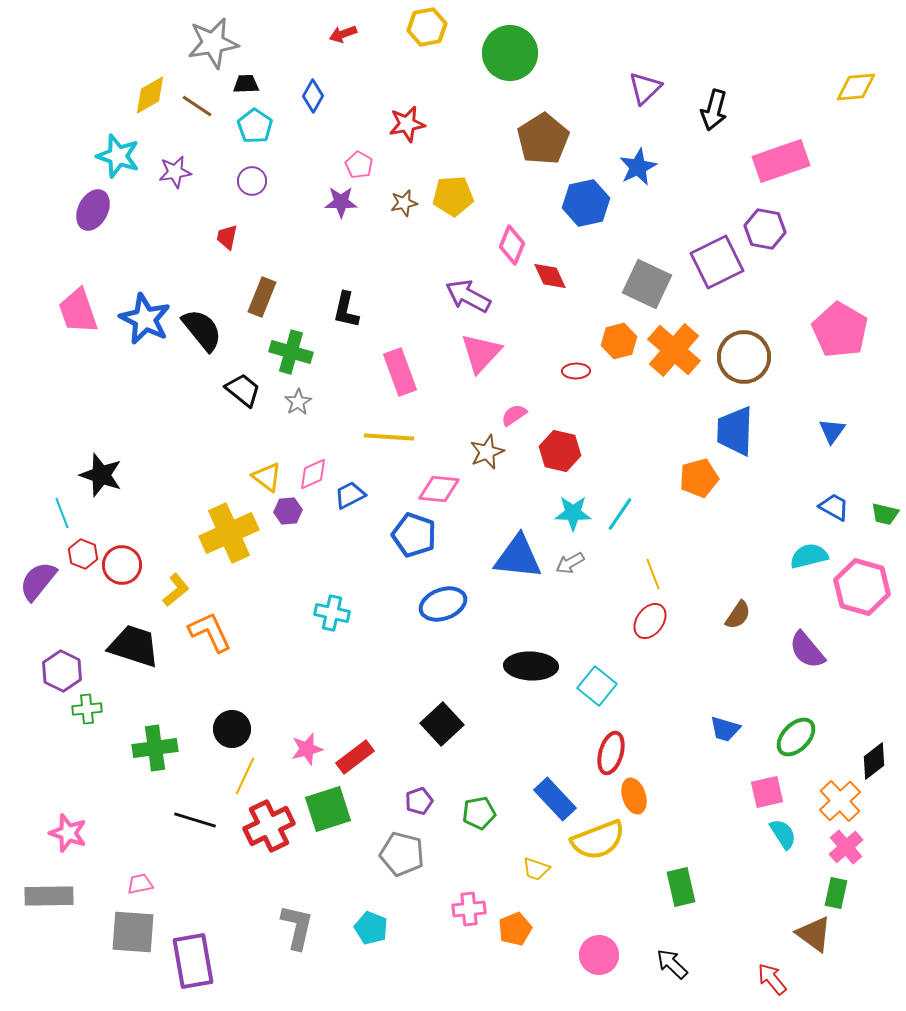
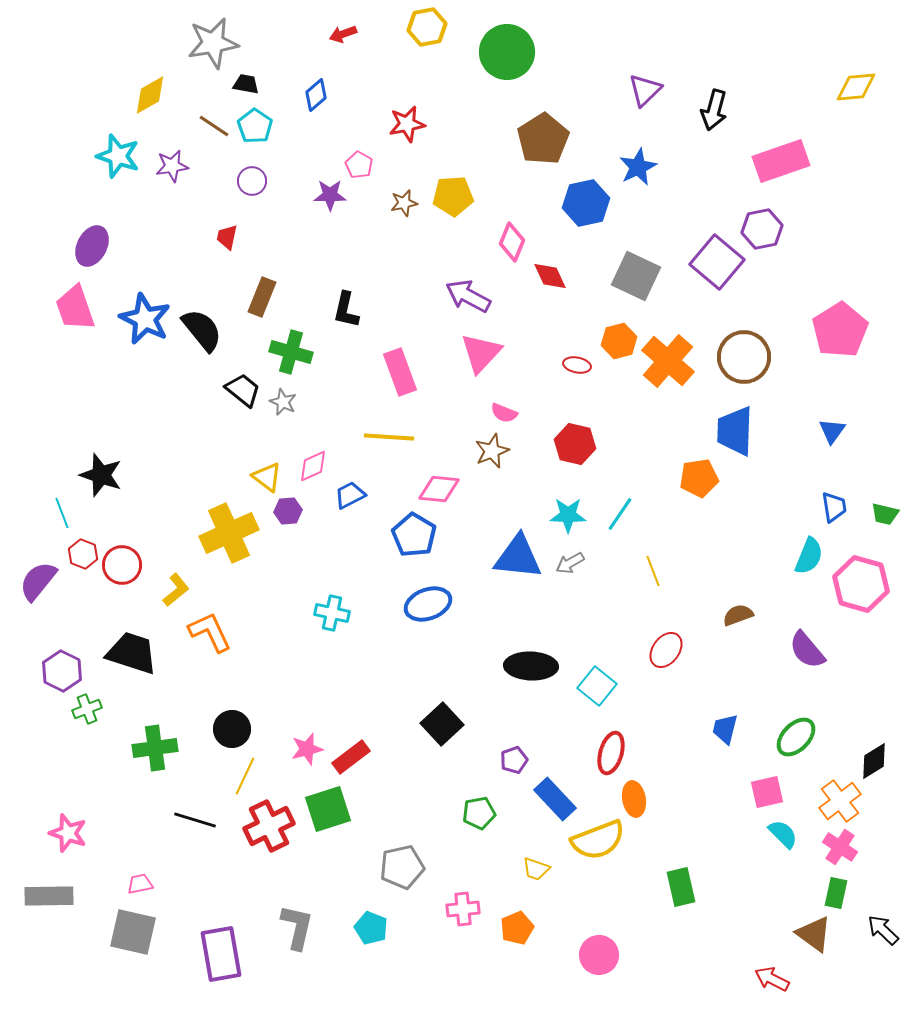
green circle at (510, 53): moved 3 px left, 1 px up
black trapezoid at (246, 84): rotated 12 degrees clockwise
purple triangle at (645, 88): moved 2 px down
blue diamond at (313, 96): moved 3 px right, 1 px up; rotated 20 degrees clockwise
brown line at (197, 106): moved 17 px right, 20 px down
purple star at (175, 172): moved 3 px left, 6 px up
purple star at (341, 202): moved 11 px left, 7 px up
purple ellipse at (93, 210): moved 1 px left, 36 px down
purple hexagon at (765, 229): moved 3 px left; rotated 21 degrees counterclockwise
pink diamond at (512, 245): moved 3 px up
purple square at (717, 262): rotated 24 degrees counterclockwise
gray square at (647, 284): moved 11 px left, 8 px up
pink trapezoid at (78, 311): moved 3 px left, 3 px up
pink pentagon at (840, 330): rotated 10 degrees clockwise
orange cross at (674, 350): moved 6 px left, 11 px down
red ellipse at (576, 371): moved 1 px right, 6 px up; rotated 12 degrees clockwise
gray star at (298, 402): moved 15 px left; rotated 16 degrees counterclockwise
pink semicircle at (514, 415): moved 10 px left, 2 px up; rotated 124 degrees counterclockwise
red hexagon at (560, 451): moved 15 px right, 7 px up
brown star at (487, 452): moved 5 px right, 1 px up
pink diamond at (313, 474): moved 8 px up
orange pentagon at (699, 478): rotated 6 degrees clockwise
blue trapezoid at (834, 507): rotated 52 degrees clockwise
cyan star at (573, 513): moved 5 px left, 2 px down
blue pentagon at (414, 535): rotated 12 degrees clockwise
cyan semicircle at (809, 556): rotated 126 degrees clockwise
yellow line at (653, 574): moved 3 px up
pink hexagon at (862, 587): moved 1 px left, 3 px up
blue ellipse at (443, 604): moved 15 px left
brown semicircle at (738, 615): rotated 144 degrees counterclockwise
red ellipse at (650, 621): moved 16 px right, 29 px down
black trapezoid at (134, 646): moved 2 px left, 7 px down
green cross at (87, 709): rotated 16 degrees counterclockwise
blue trapezoid at (725, 729): rotated 88 degrees clockwise
red rectangle at (355, 757): moved 4 px left
black diamond at (874, 761): rotated 6 degrees clockwise
orange ellipse at (634, 796): moved 3 px down; rotated 8 degrees clockwise
purple pentagon at (419, 801): moved 95 px right, 41 px up
orange cross at (840, 801): rotated 6 degrees clockwise
cyan semicircle at (783, 834): rotated 12 degrees counterclockwise
pink cross at (846, 847): moved 6 px left; rotated 16 degrees counterclockwise
gray pentagon at (402, 854): moved 13 px down; rotated 27 degrees counterclockwise
pink cross at (469, 909): moved 6 px left
orange pentagon at (515, 929): moved 2 px right, 1 px up
gray square at (133, 932): rotated 9 degrees clockwise
purple rectangle at (193, 961): moved 28 px right, 7 px up
black arrow at (672, 964): moved 211 px right, 34 px up
red arrow at (772, 979): rotated 24 degrees counterclockwise
